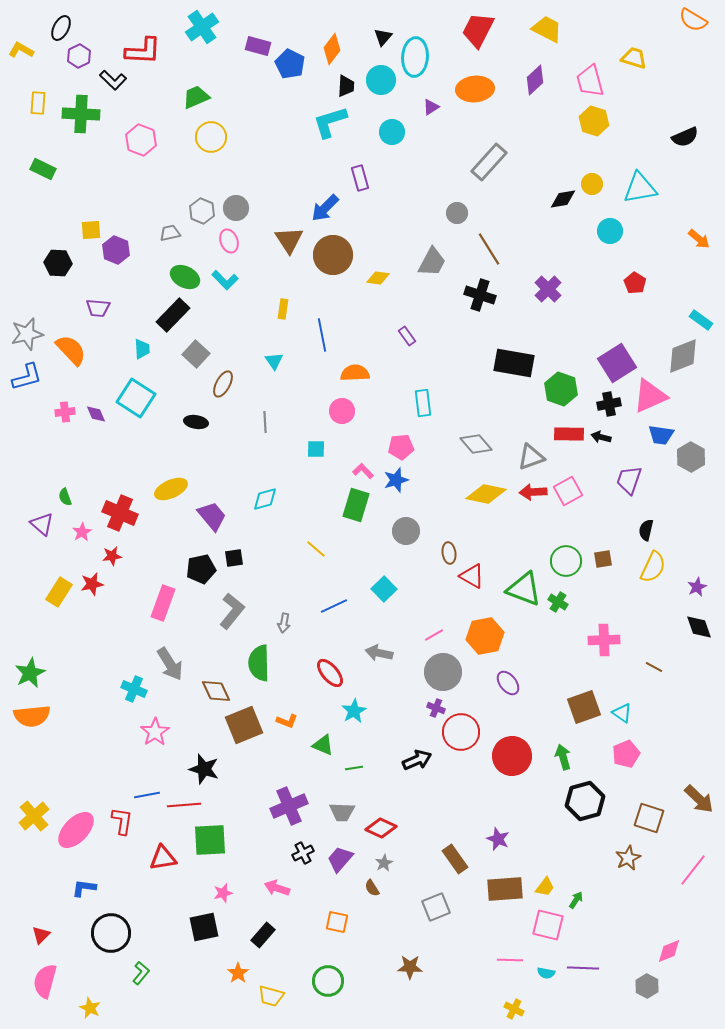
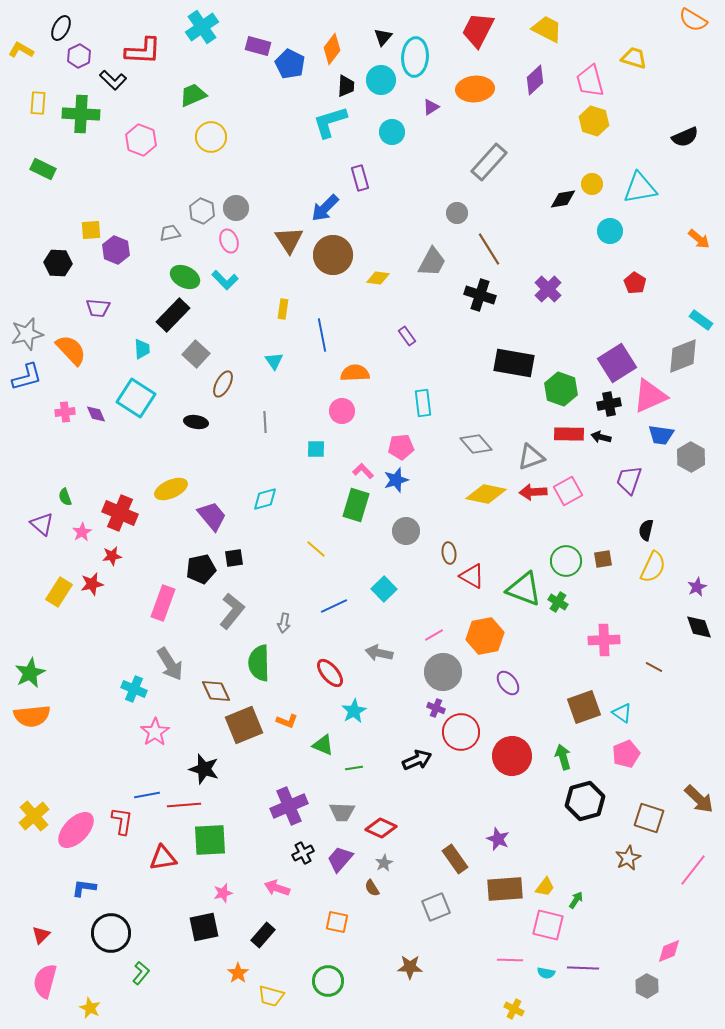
green trapezoid at (196, 97): moved 3 px left, 2 px up
